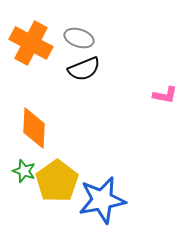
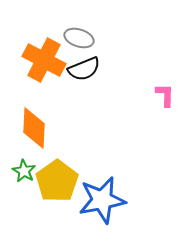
orange cross: moved 13 px right, 17 px down
pink L-shape: rotated 100 degrees counterclockwise
green star: rotated 10 degrees clockwise
